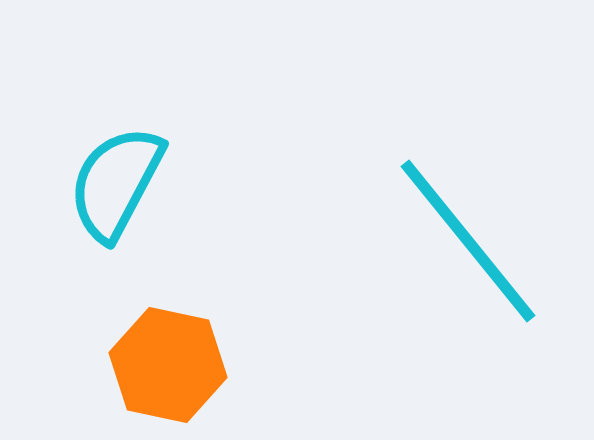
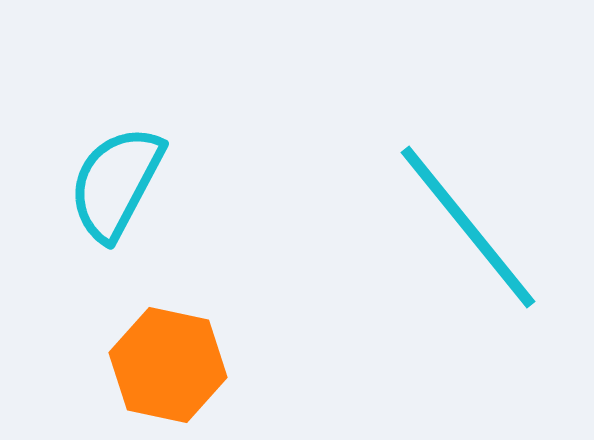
cyan line: moved 14 px up
